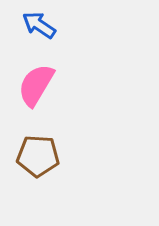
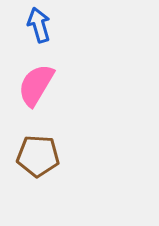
blue arrow: rotated 40 degrees clockwise
